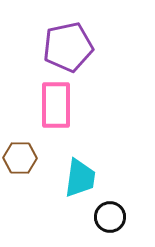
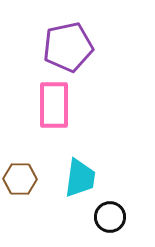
pink rectangle: moved 2 px left
brown hexagon: moved 21 px down
